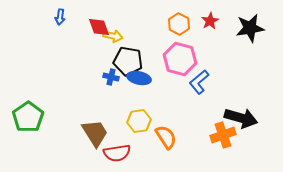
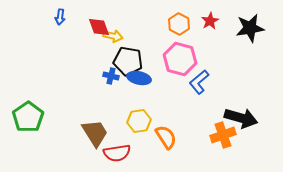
blue cross: moved 1 px up
